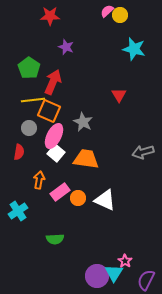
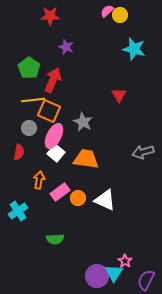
red arrow: moved 2 px up
